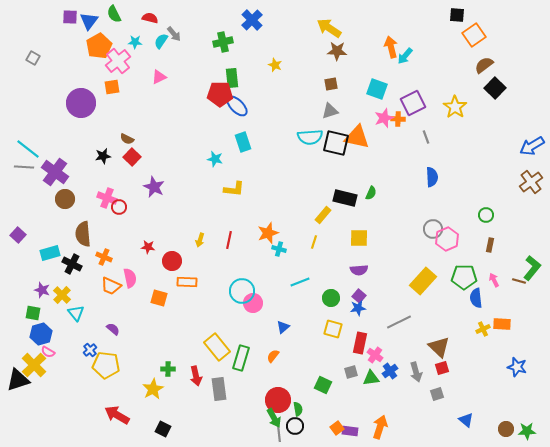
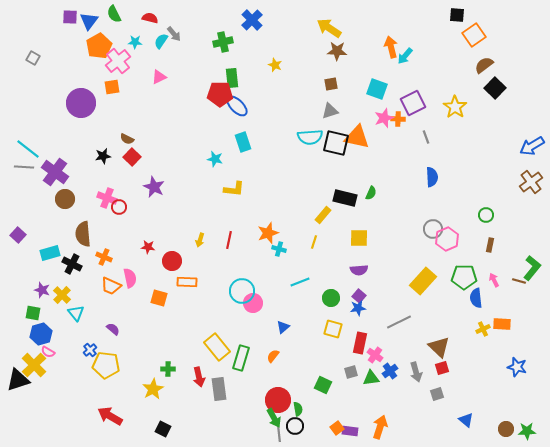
red arrow at (196, 376): moved 3 px right, 1 px down
red arrow at (117, 415): moved 7 px left, 1 px down
